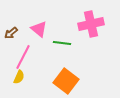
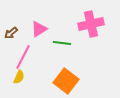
pink triangle: rotated 48 degrees clockwise
